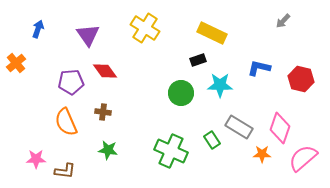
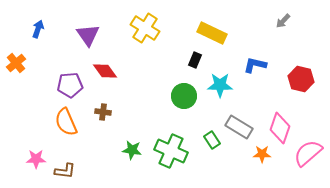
black rectangle: moved 3 px left; rotated 49 degrees counterclockwise
blue L-shape: moved 4 px left, 3 px up
purple pentagon: moved 1 px left, 3 px down
green circle: moved 3 px right, 3 px down
green star: moved 24 px right
pink semicircle: moved 5 px right, 5 px up
